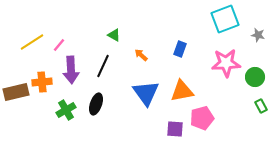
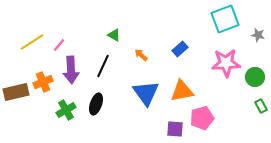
blue rectangle: rotated 28 degrees clockwise
orange cross: moved 1 px right; rotated 18 degrees counterclockwise
